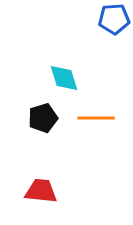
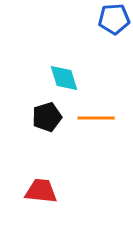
black pentagon: moved 4 px right, 1 px up
